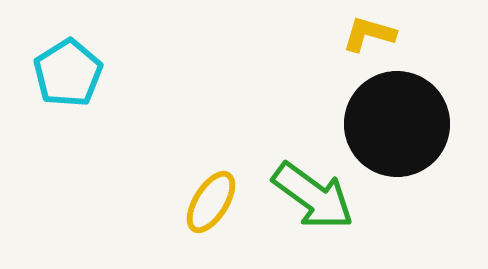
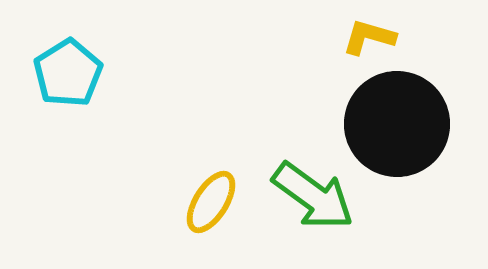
yellow L-shape: moved 3 px down
